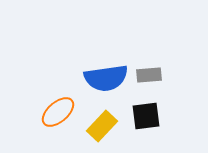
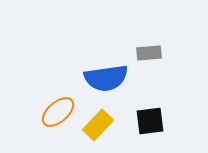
gray rectangle: moved 22 px up
black square: moved 4 px right, 5 px down
yellow rectangle: moved 4 px left, 1 px up
